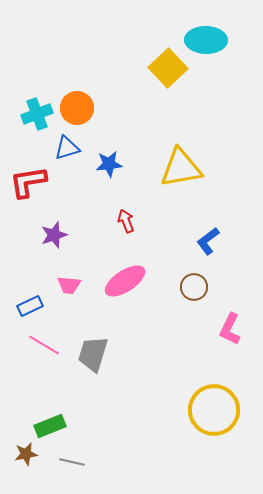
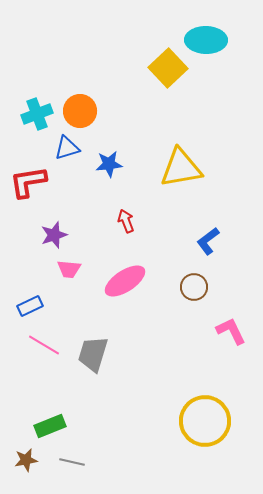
orange circle: moved 3 px right, 3 px down
pink trapezoid: moved 16 px up
pink L-shape: moved 1 px right, 2 px down; rotated 128 degrees clockwise
yellow circle: moved 9 px left, 11 px down
brown star: moved 6 px down
